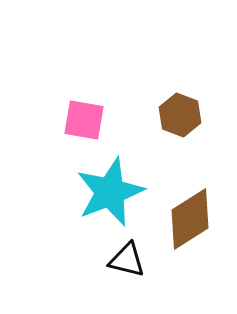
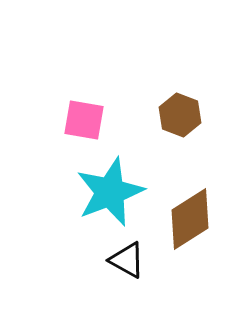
black triangle: rotated 15 degrees clockwise
